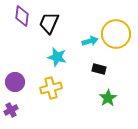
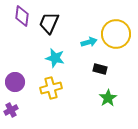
cyan arrow: moved 1 px left, 1 px down
cyan star: moved 2 px left, 1 px down
black rectangle: moved 1 px right
